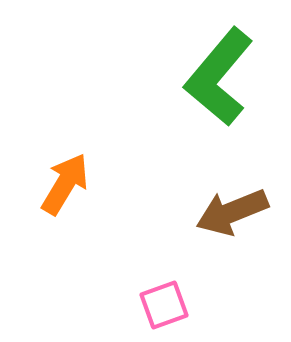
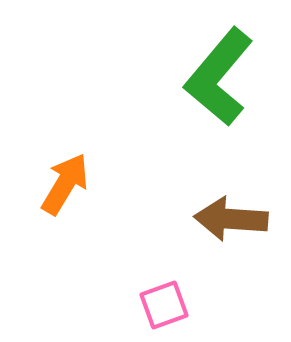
brown arrow: moved 1 px left, 7 px down; rotated 26 degrees clockwise
